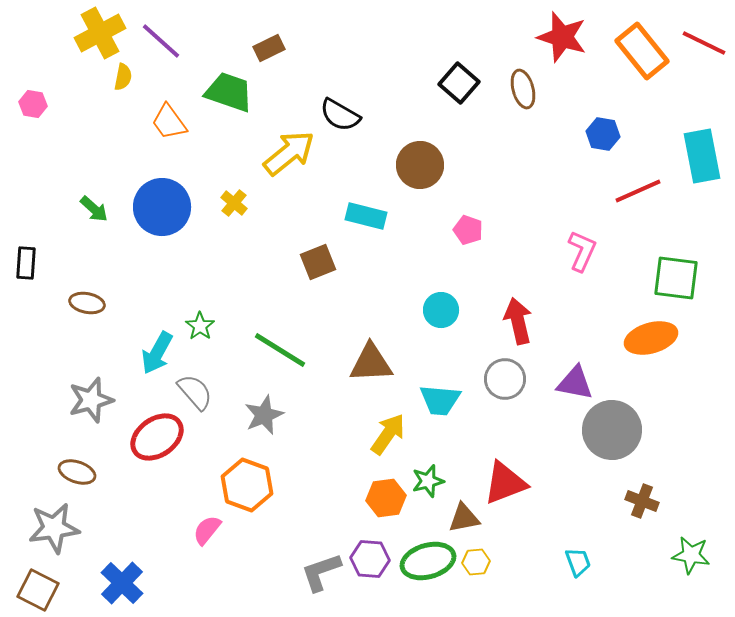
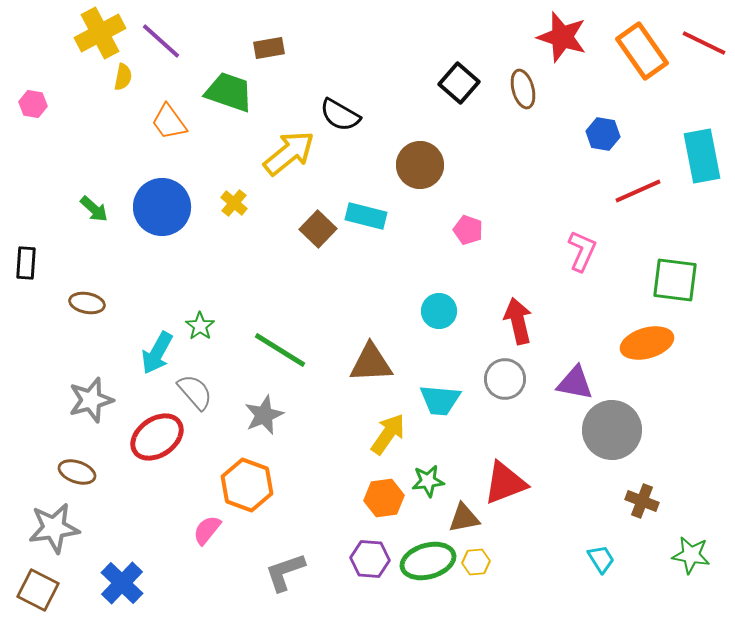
brown rectangle at (269, 48): rotated 16 degrees clockwise
orange rectangle at (642, 51): rotated 4 degrees clockwise
brown square at (318, 262): moved 33 px up; rotated 24 degrees counterclockwise
green square at (676, 278): moved 1 px left, 2 px down
cyan circle at (441, 310): moved 2 px left, 1 px down
orange ellipse at (651, 338): moved 4 px left, 5 px down
green star at (428, 481): rotated 8 degrees clockwise
orange hexagon at (386, 498): moved 2 px left
cyan trapezoid at (578, 562): moved 23 px right, 3 px up; rotated 12 degrees counterclockwise
gray L-shape at (321, 572): moved 36 px left
